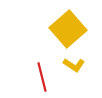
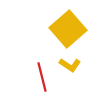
yellow L-shape: moved 4 px left
